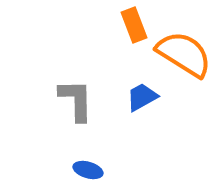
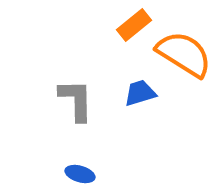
orange rectangle: rotated 72 degrees clockwise
blue trapezoid: moved 2 px left, 4 px up; rotated 12 degrees clockwise
blue ellipse: moved 8 px left, 4 px down
